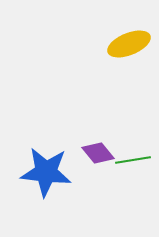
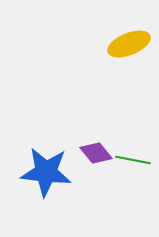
purple diamond: moved 2 px left
green line: rotated 20 degrees clockwise
